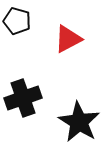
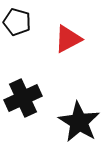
black pentagon: moved 1 px down
black cross: rotated 6 degrees counterclockwise
